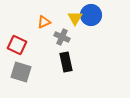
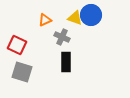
yellow triangle: rotated 42 degrees counterclockwise
orange triangle: moved 1 px right, 2 px up
black rectangle: rotated 12 degrees clockwise
gray square: moved 1 px right
